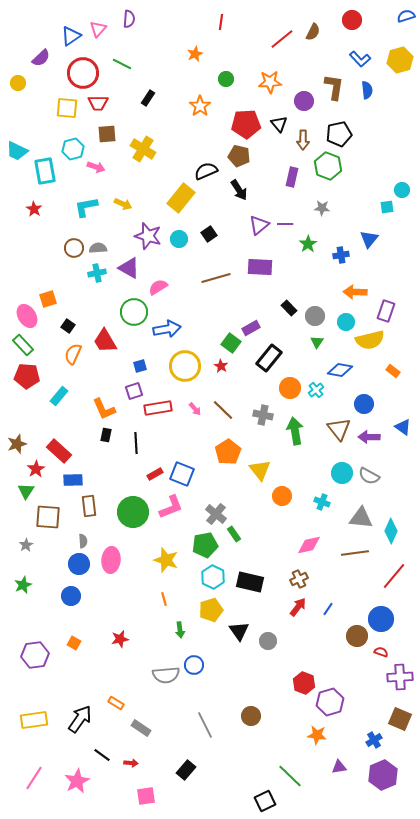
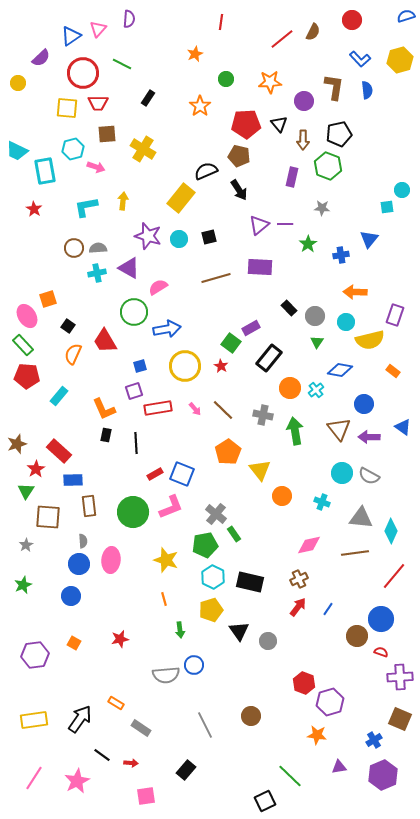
yellow arrow at (123, 204): moved 3 px up; rotated 108 degrees counterclockwise
black square at (209, 234): moved 3 px down; rotated 21 degrees clockwise
purple rectangle at (386, 311): moved 9 px right, 4 px down
